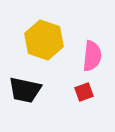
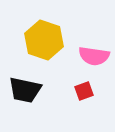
pink semicircle: moved 2 px right; rotated 92 degrees clockwise
red square: moved 1 px up
